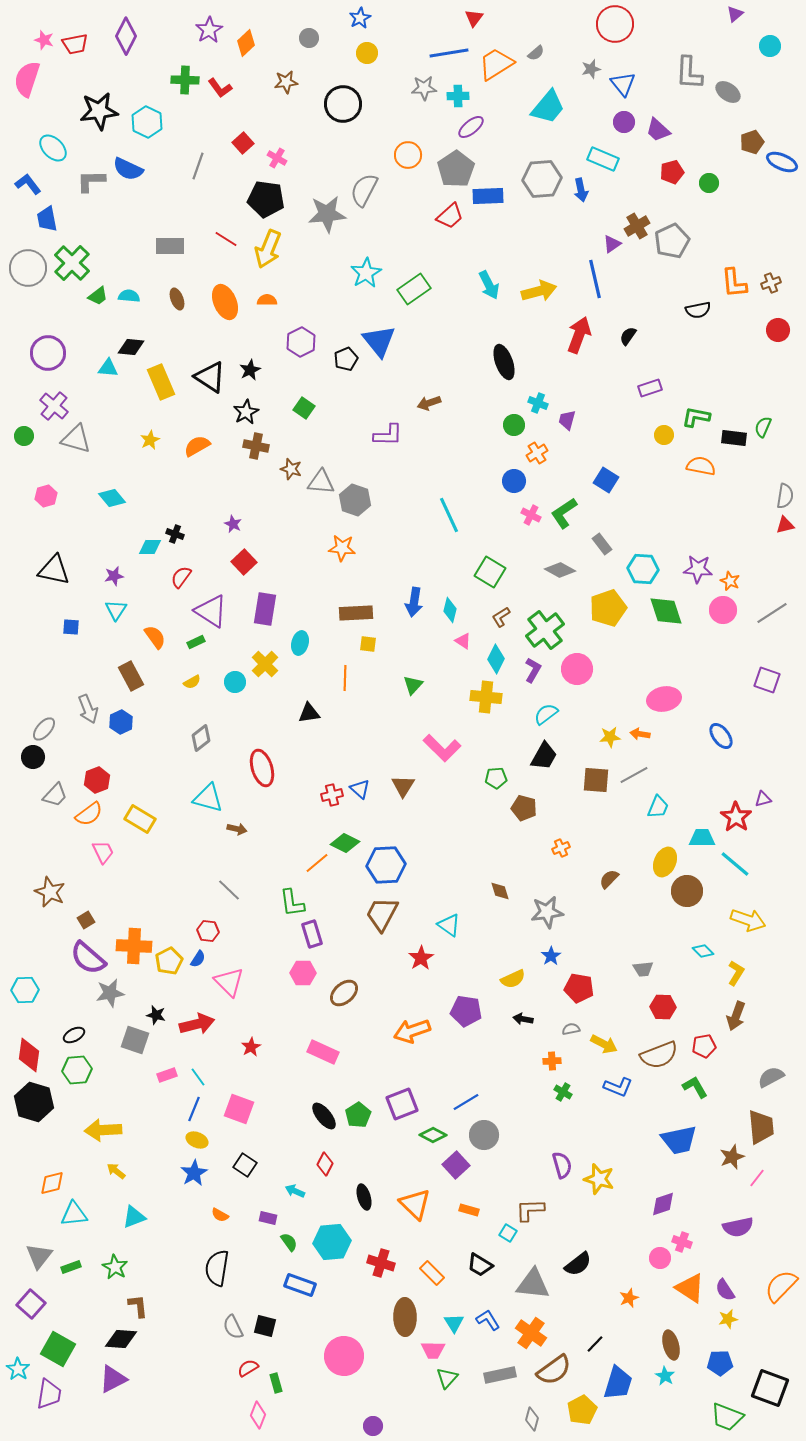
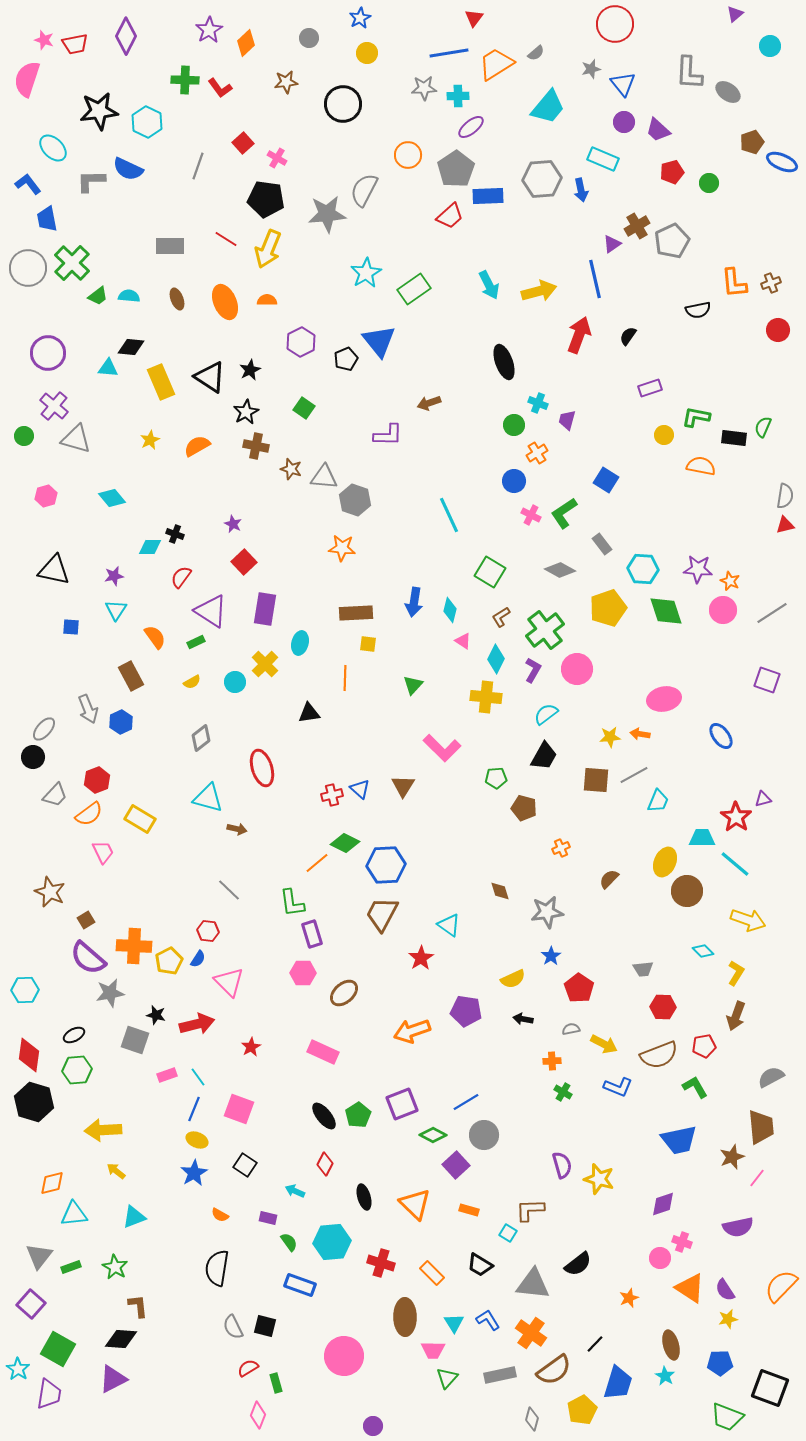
gray triangle at (321, 482): moved 3 px right, 5 px up
cyan trapezoid at (658, 807): moved 6 px up
red pentagon at (579, 988): rotated 24 degrees clockwise
